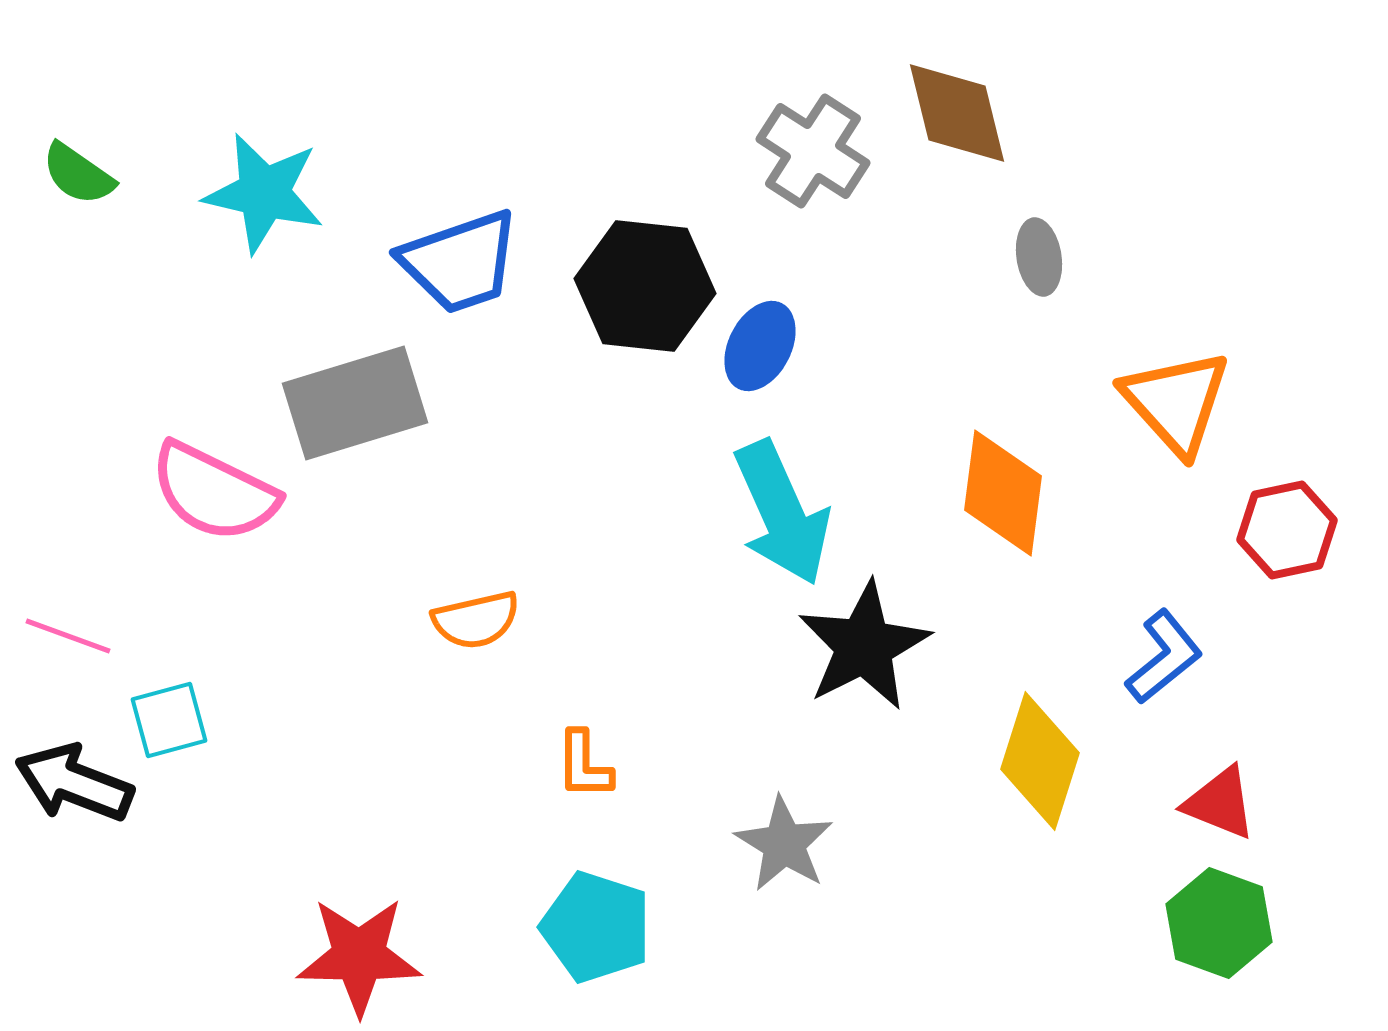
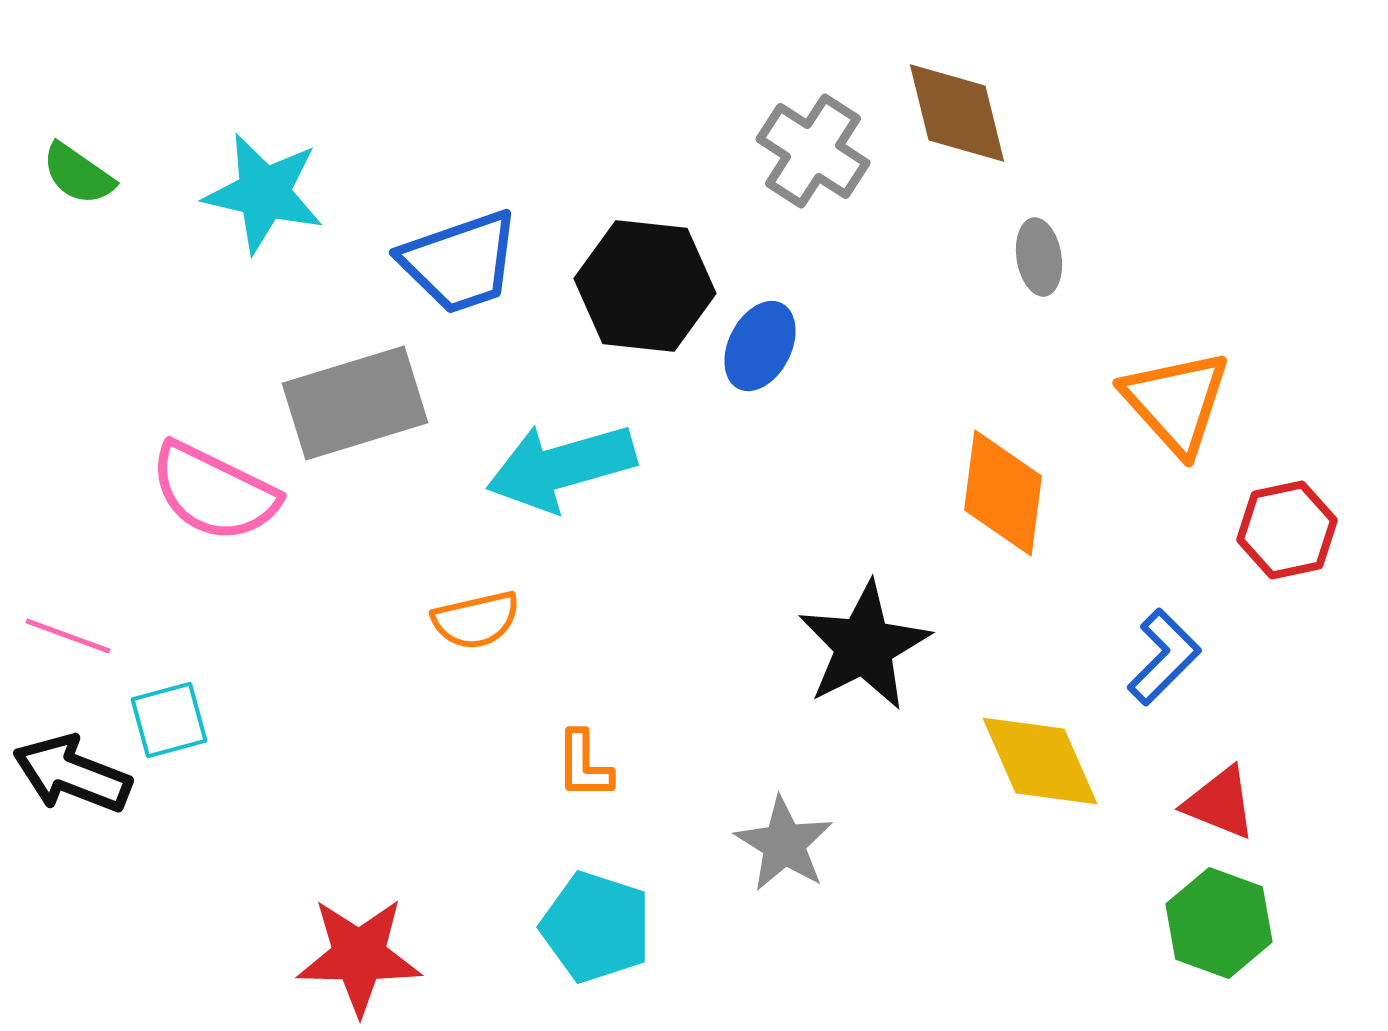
cyan arrow: moved 221 px left, 46 px up; rotated 98 degrees clockwise
blue L-shape: rotated 6 degrees counterclockwise
yellow diamond: rotated 41 degrees counterclockwise
black arrow: moved 2 px left, 9 px up
